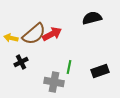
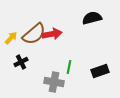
red arrow: rotated 18 degrees clockwise
yellow arrow: rotated 120 degrees clockwise
